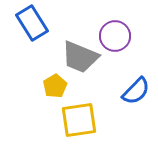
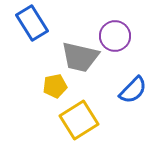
gray trapezoid: rotated 9 degrees counterclockwise
yellow pentagon: rotated 20 degrees clockwise
blue semicircle: moved 3 px left, 1 px up
yellow square: rotated 24 degrees counterclockwise
